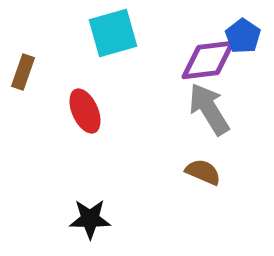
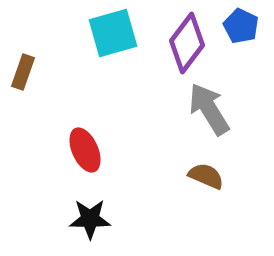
blue pentagon: moved 2 px left, 10 px up; rotated 8 degrees counterclockwise
purple diamond: moved 21 px left, 17 px up; rotated 46 degrees counterclockwise
red ellipse: moved 39 px down
brown semicircle: moved 3 px right, 4 px down
